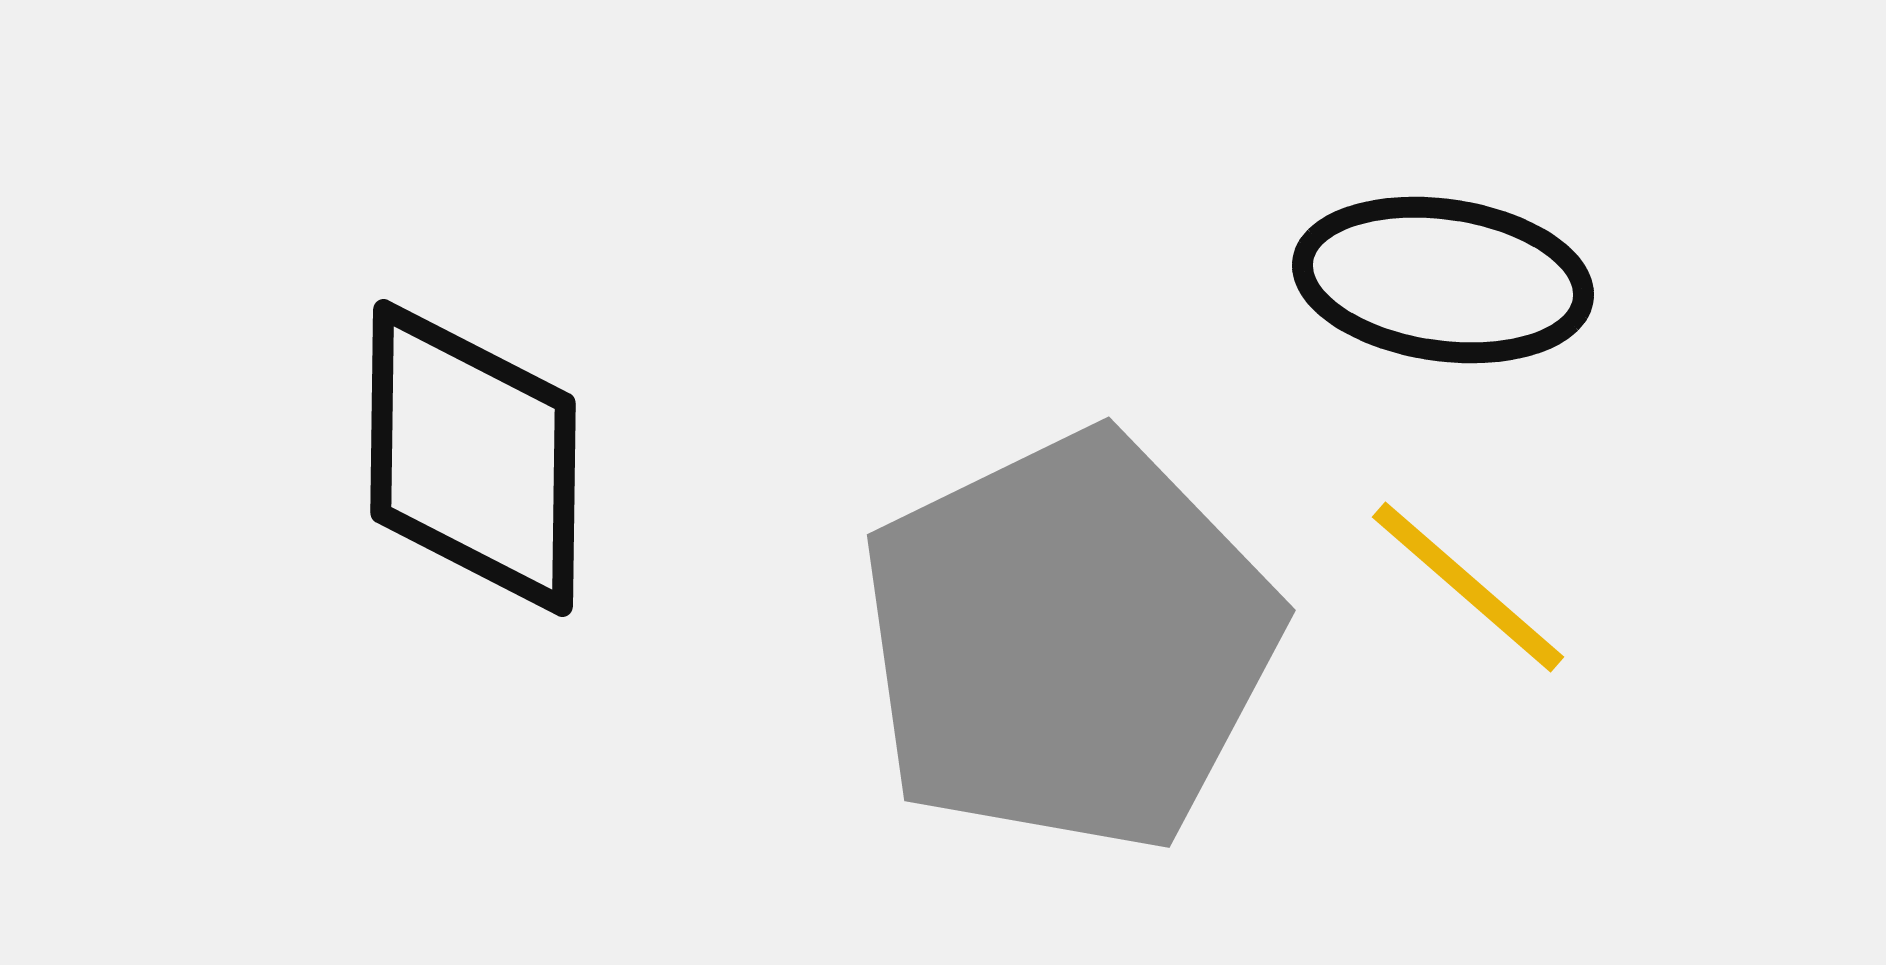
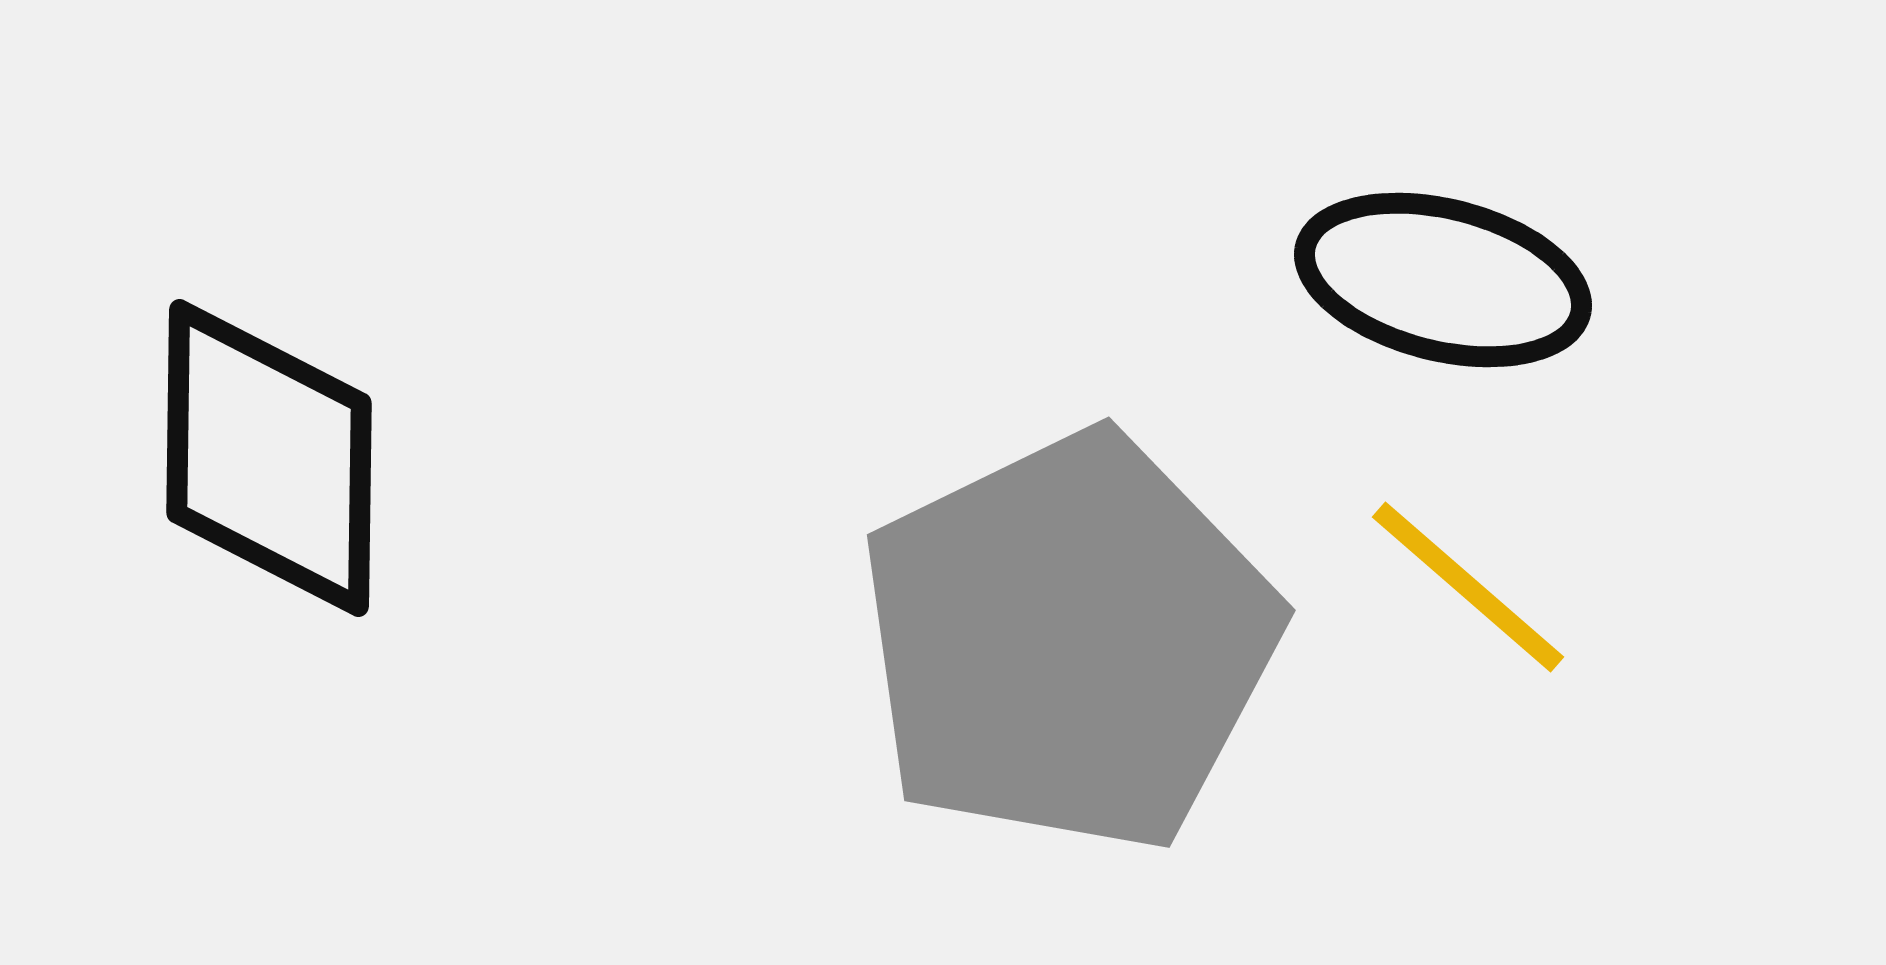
black ellipse: rotated 6 degrees clockwise
black diamond: moved 204 px left
